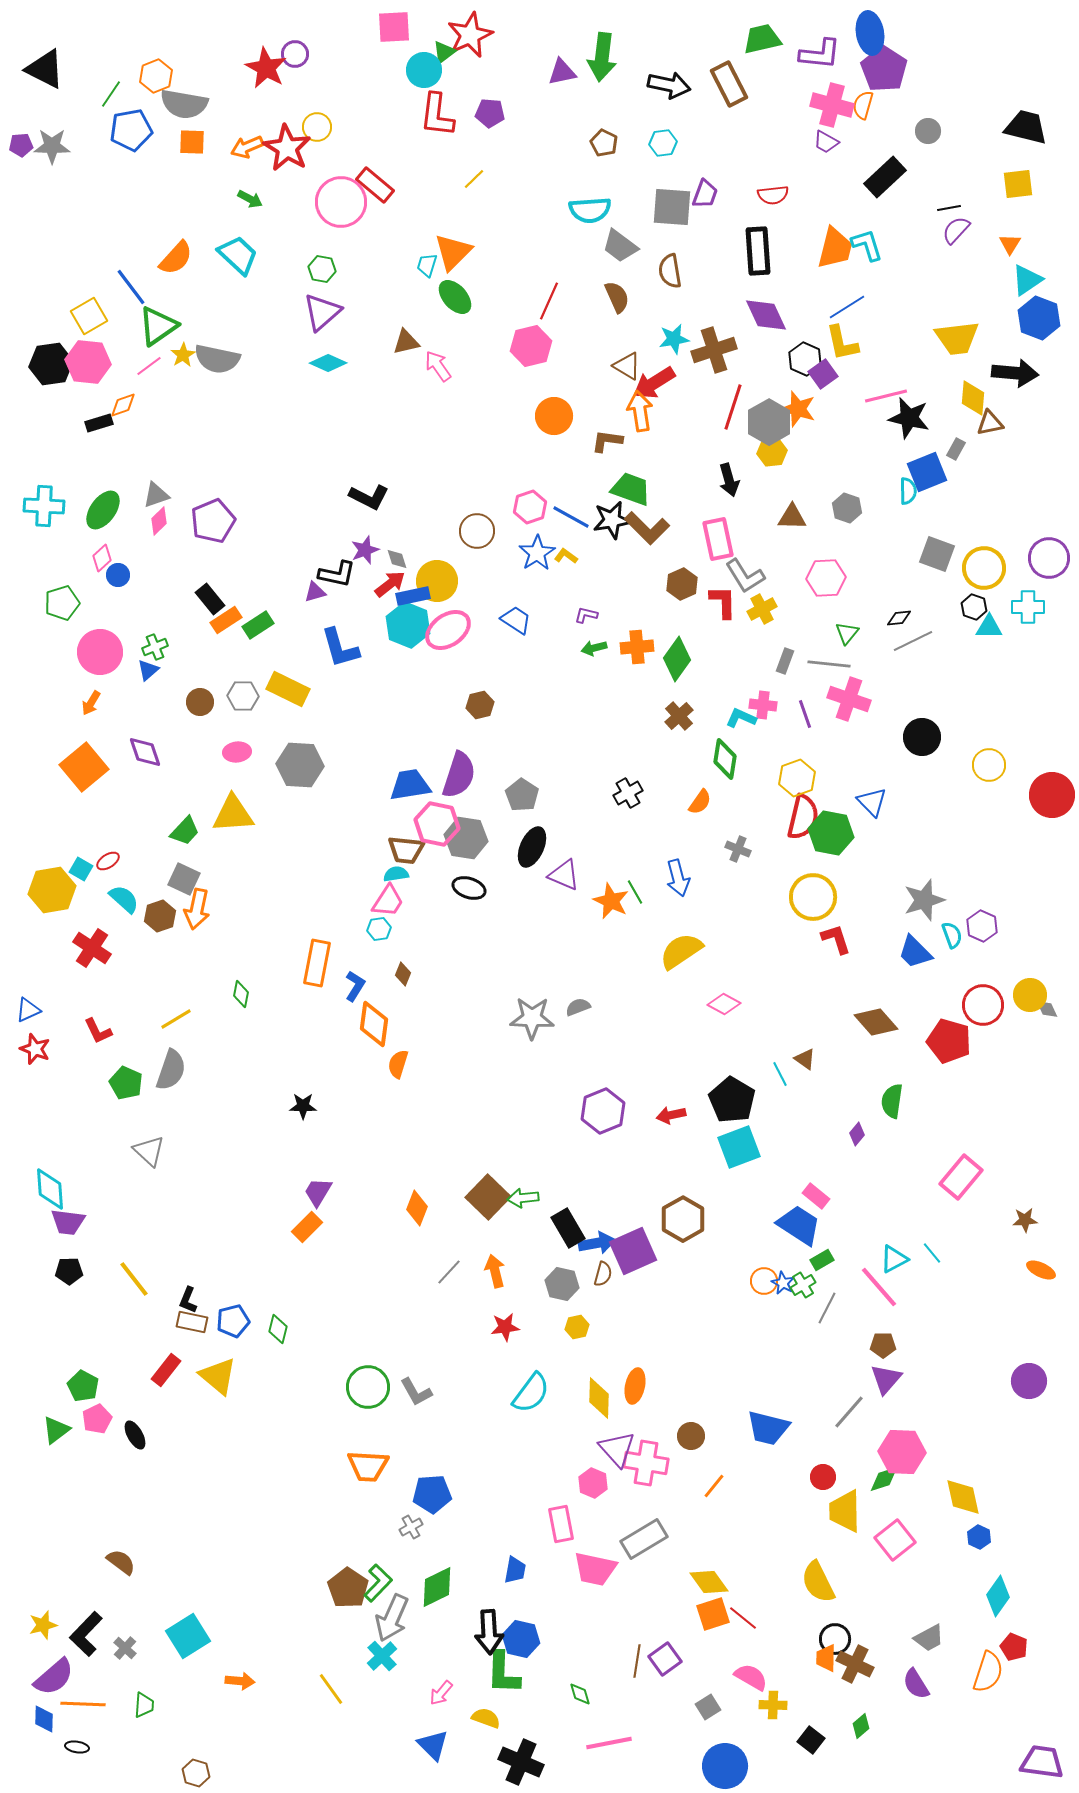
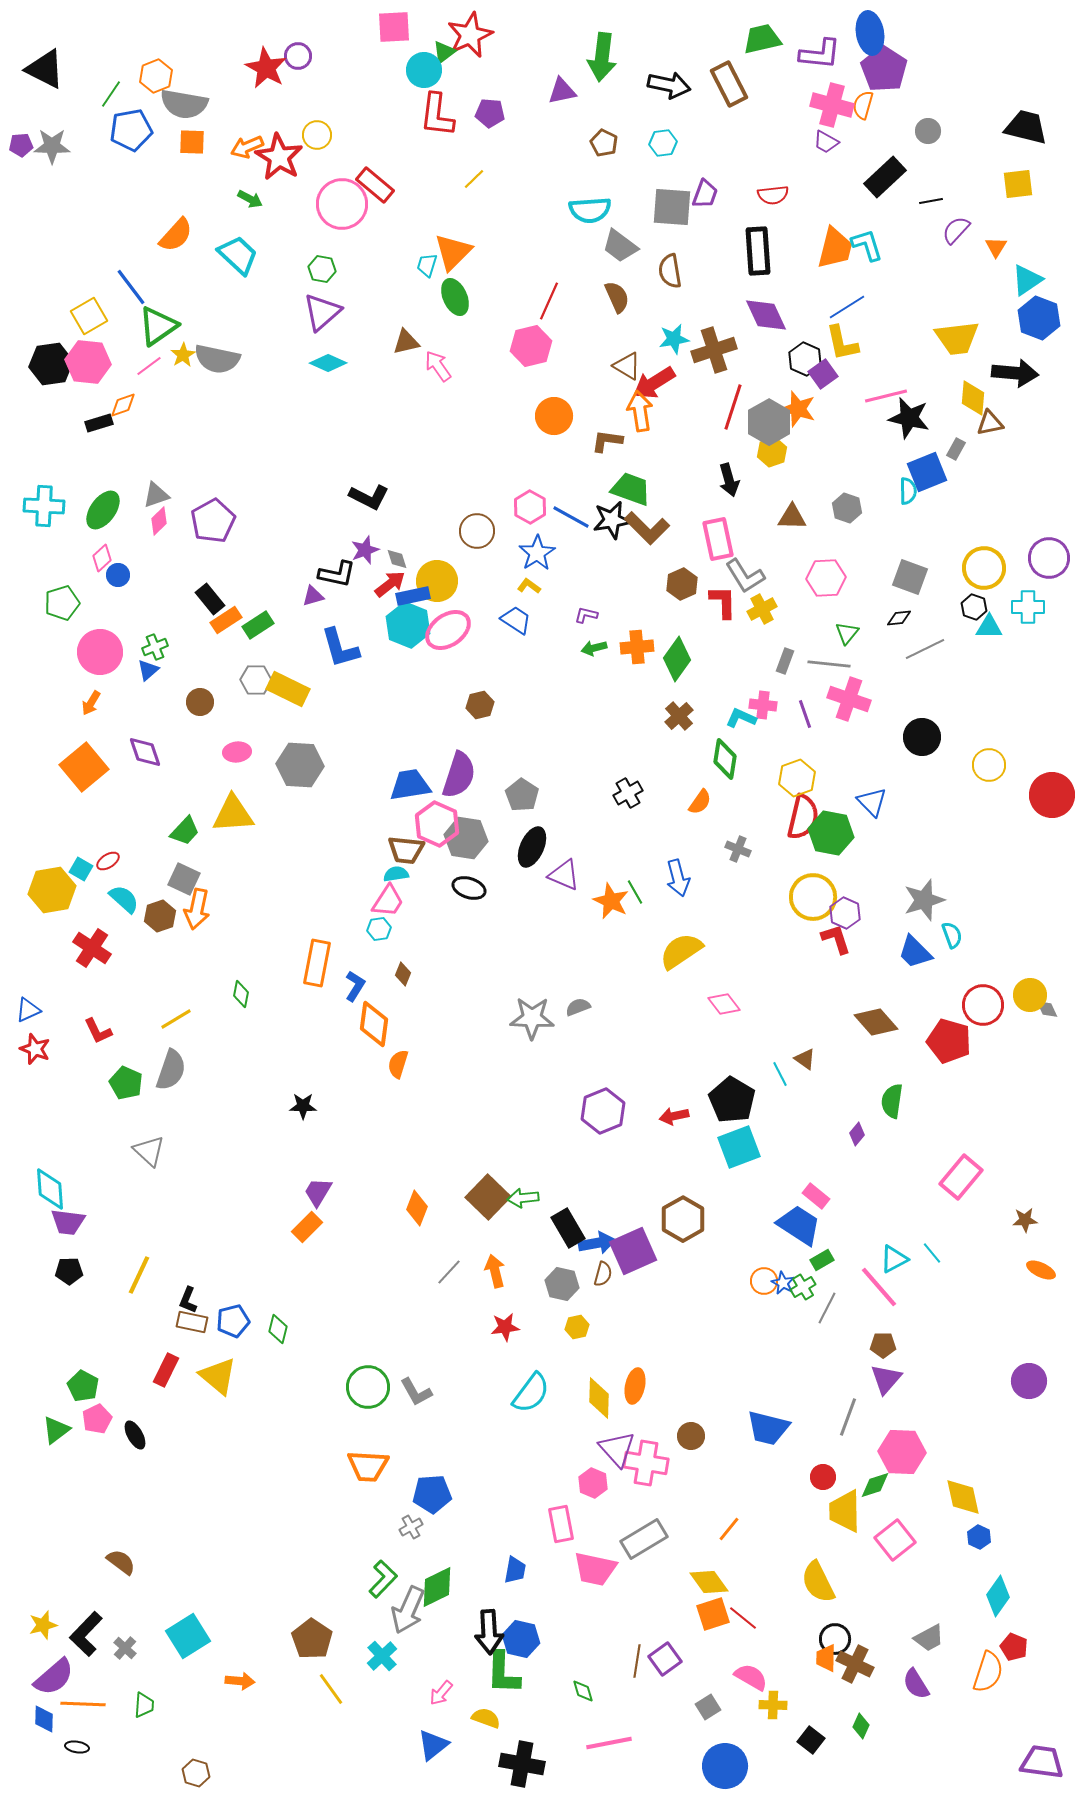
purple circle at (295, 54): moved 3 px right, 2 px down
purple triangle at (562, 72): moved 19 px down
yellow circle at (317, 127): moved 8 px down
red star at (287, 148): moved 8 px left, 9 px down
pink circle at (341, 202): moved 1 px right, 2 px down
black line at (949, 208): moved 18 px left, 7 px up
orange triangle at (1010, 244): moved 14 px left, 3 px down
orange semicircle at (176, 258): moved 23 px up
green ellipse at (455, 297): rotated 18 degrees clockwise
yellow hexagon at (772, 452): rotated 12 degrees counterclockwise
pink hexagon at (530, 507): rotated 12 degrees counterclockwise
purple pentagon at (213, 521): rotated 6 degrees counterclockwise
gray square at (937, 554): moved 27 px left, 23 px down
yellow L-shape at (566, 556): moved 37 px left, 30 px down
purple triangle at (315, 592): moved 2 px left, 4 px down
gray line at (913, 641): moved 12 px right, 8 px down
gray hexagon at (243, 696): moved 13 px right, 16 px up
pink hexagon at (437, 824): rotated 12 degrees clockwise
purple hexagon at (982, 926): moved 137 px left, 13 px up
pink diamond at (724, 1004): rotated 24 degrees clockwise
red arrow at (671, 1115): moved 3 px right, 1 px down
yellow line at (134, 1279): moved 5 px right, 4 px up; rotated 63 degrees clockwise
green cross at (803, 1285): moved 2 px down
red rectangle at (166, 1370): rotated 12 degrees counterclockwise
gray line at (849, 1412): moved 1 px left, 5 px down; rotated 21 degrees counterclockwise
green diamond at (884, 1479): moved 9 px left, 6 px down
orange line at (714, 1486): moved 15 px right, 43 px down
green L-shape at (378, 1583): moved 5 px right, 4 px up
brown pentagon at (348, 1588): moved 36 px left, 51 px down
gray arrow at (392, 1618): moved 16 px right, 8 px up
green diamond at (580, 1694): moved 3 px right, 3 px up
green diamond at (861, 1726): rotated 25 degrees counterclockwise
blue triangle at (433, 1745): rotated 36 degrees clockwise
black cross at (521, 1762): moved 1 px right, 2 px down; rotated 12 degrees counterclockwise
